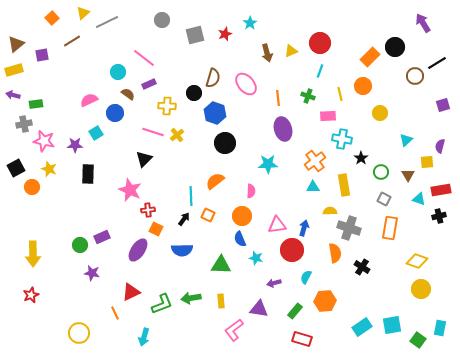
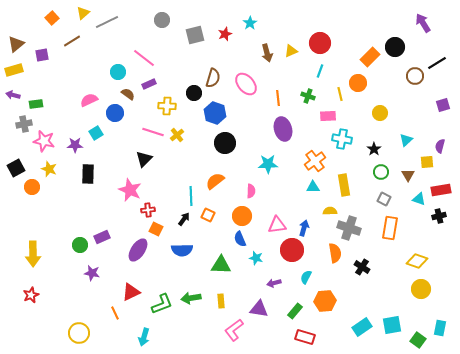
orange circle at (363, 86): moved 5 px left, 3 px up
black star at (361, 158): moved 13 px right, 9 px up
red rectangle at (302, 339): moved 3 px right, 2 px up
